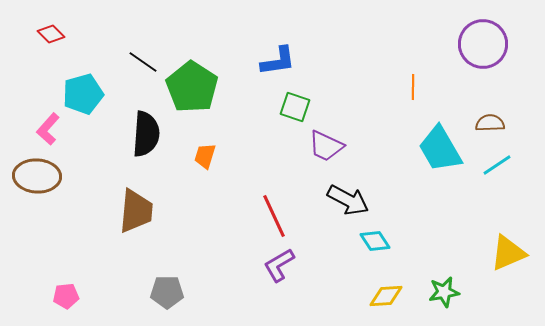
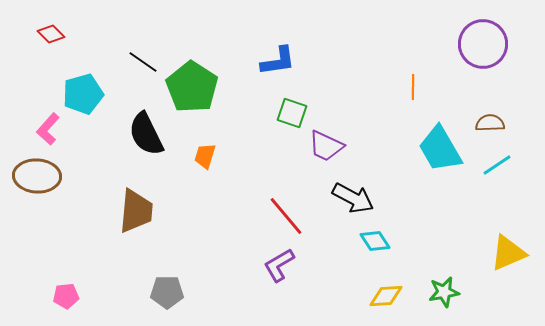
green square: moved 3 px left, 6 px down
black semicircle: rotated 150 degrees clockwise
black arrow: moved 5 px right, 2 px up
red line: moved 12 px right; rotated 15 degrees counterclockwise
